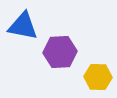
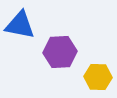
blue triangle: moved 3 px left, 1 px up
